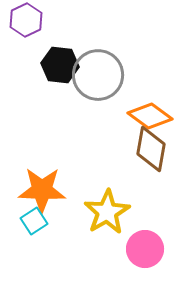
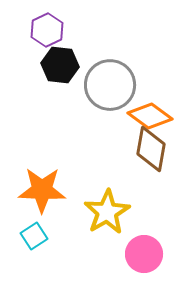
purple hexagon: moved 21 px right, 10 px down
gray circle: moved 12 px right, 10 px down
cyan square: moved 15 px down
pink circle: moved 1 px left, 5 px down
